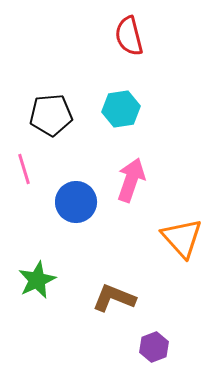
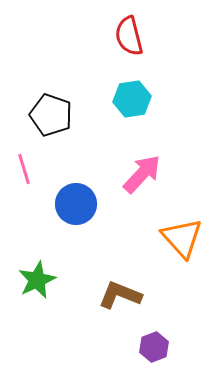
cyan hexagon: moved 11 px right, 10 px up
black pentagon: rotated 24 degrees clockwise
pink arrow: moved 11 px right, 6 px up; rotated 24 degrees clockwise
blue circle: moved 2 px down
brown L-shape: moved 6 px right, 3 px up
